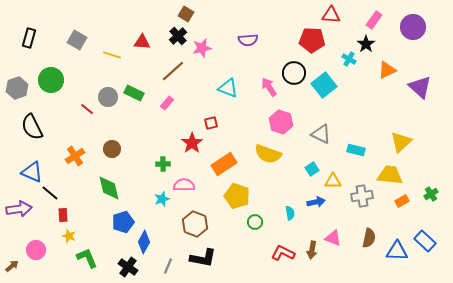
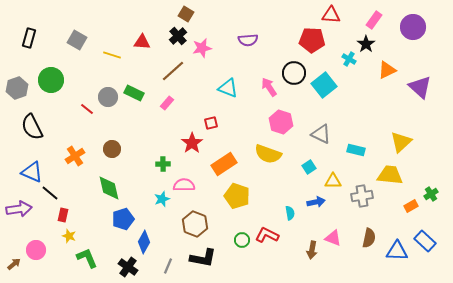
cyan square at (312, 169): moved 3 px left, 2 px up
orange rectangle at (402, 201): moved 9 px right, 5 px down
red rectangle at (63, 215): rotated 16 degrees clockwise
blue pentagon at (123, 222): moved 3 px up
green circle at (255, 222): moved 13 px left, 18 px down
red L-shape at (283, 253): moved 16 px left, 18 px up
brown arrow at (12, 266): moved 2 px right, 2 px up
